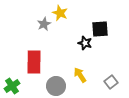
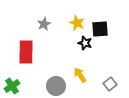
yellow star: moved 17 px right, 10 px down
red rectangle: moved 8 px left, 10 px up
gray square: moved 1 px left, 2 px down
